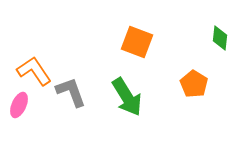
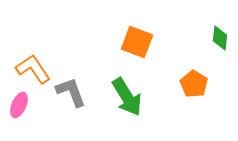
orange L-shape: moved 1 px left, 2 px up
